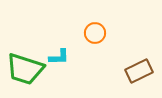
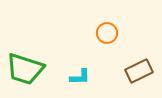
orange circle: moved 12 px right
cyan L-shape: moved 21 px right, 20 px down
